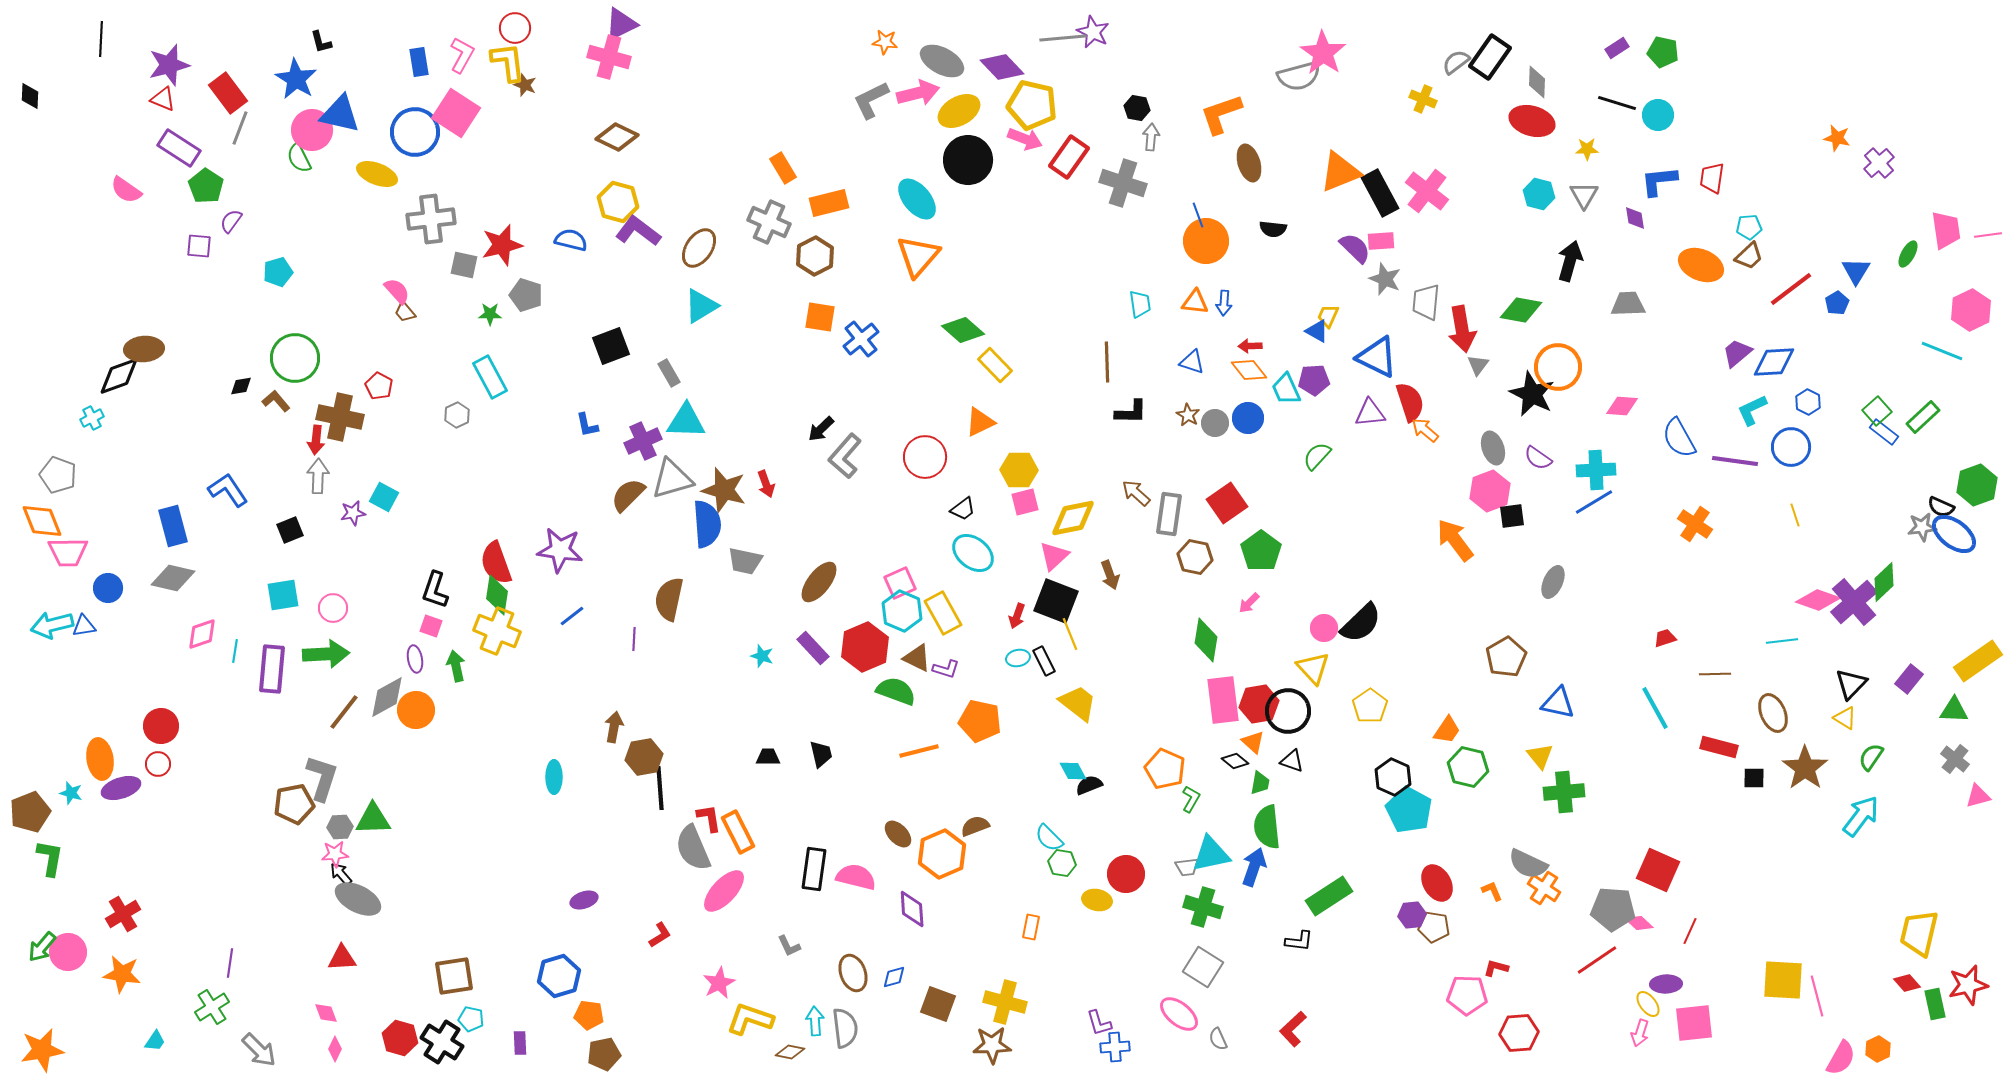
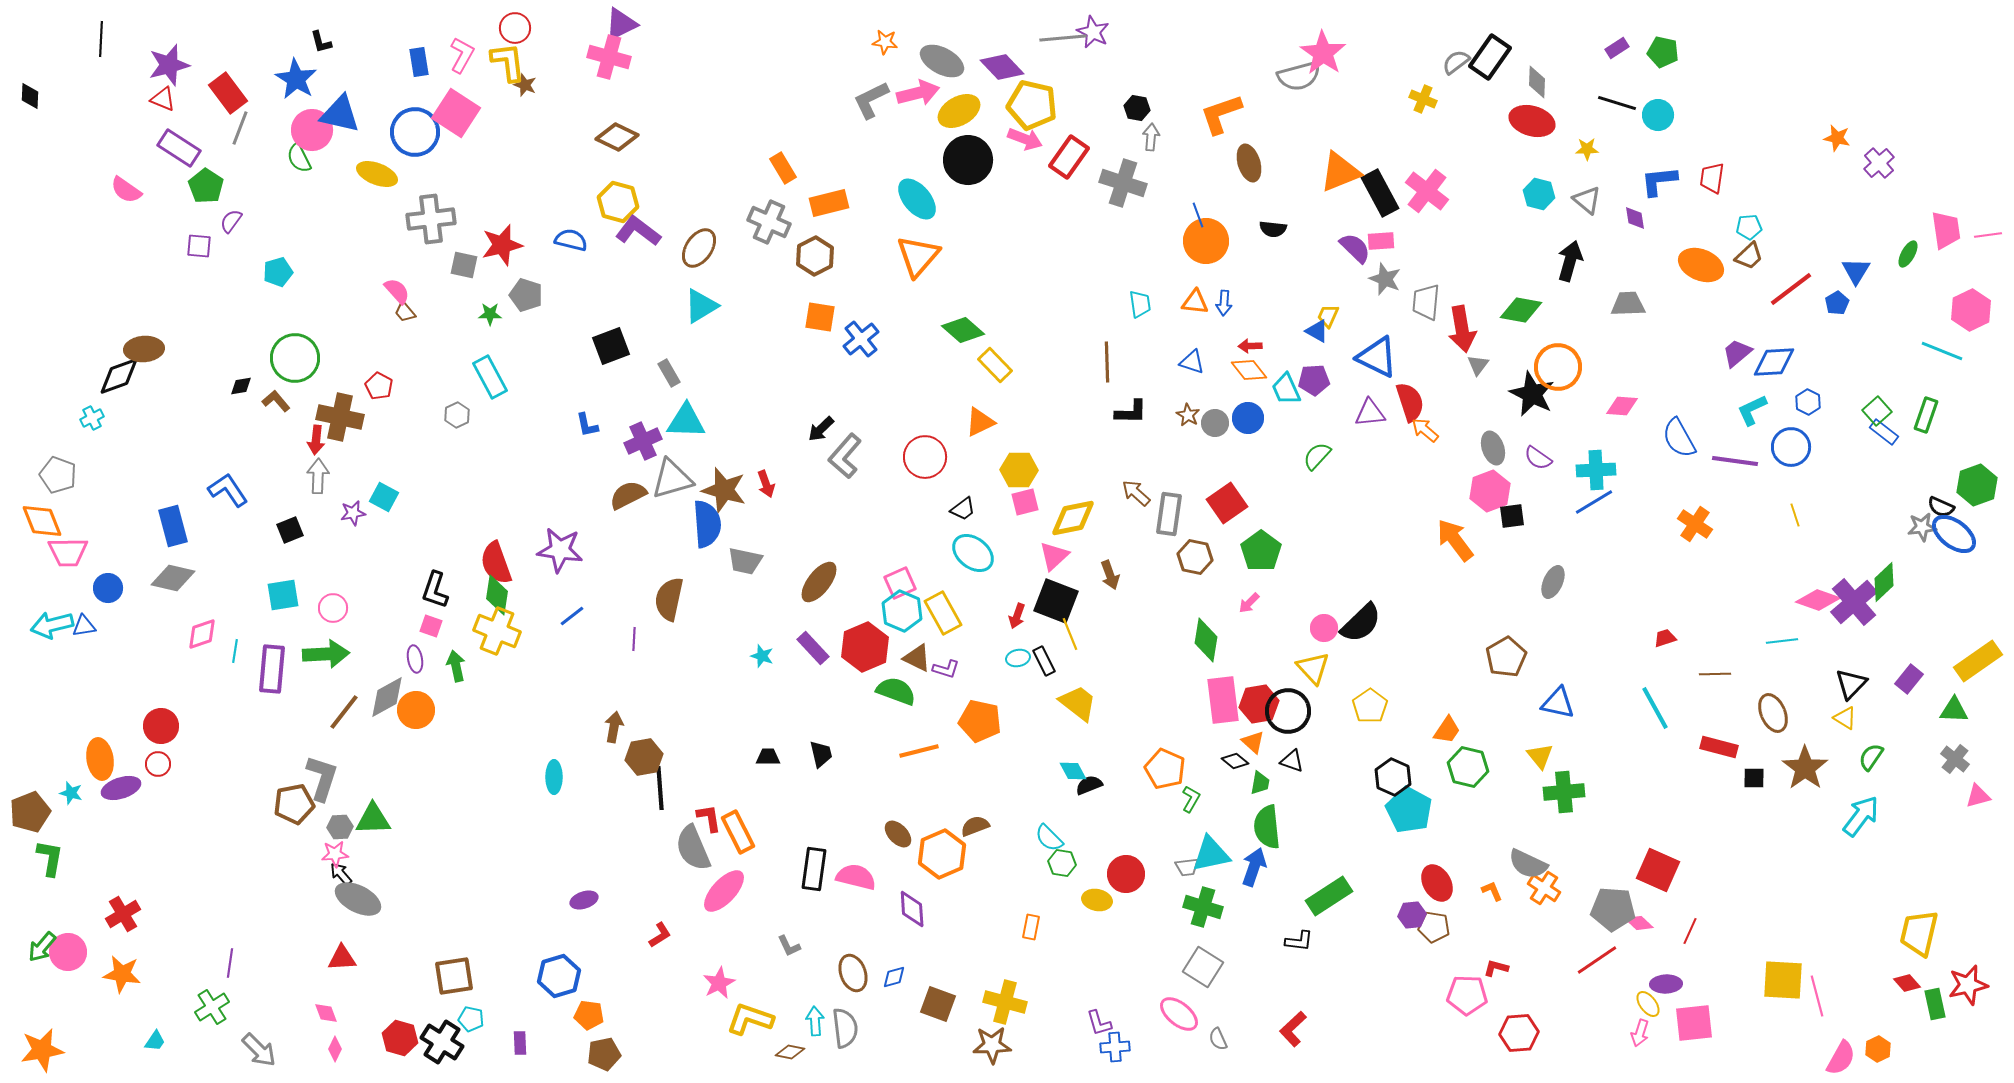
gray triangle at (1584, 195): moved 3 px right, 5 px down; rotated 20 degrees counterclockwise
green rectangle at (1923, 417): moved 3 px right, 2 px up; rotated 28 degrees counterclockwise
brown semicircle at (628, 495): rotated 18 degrees clockwise
